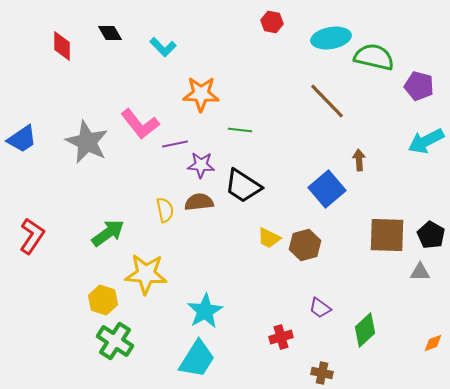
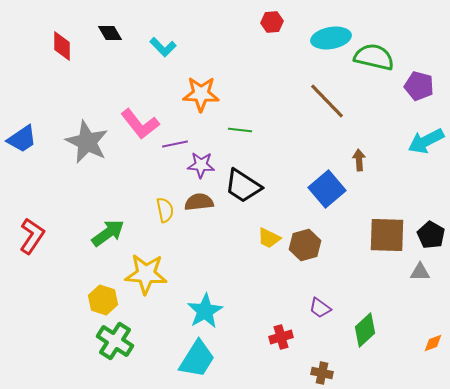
red hexagon: rotated 15 degrees counterclockwise
